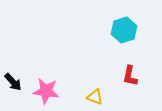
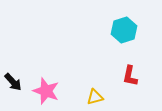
pink star: rotated 12 degrees clockwise
yellow triangle: rotated 36 degrees counterclockwise
